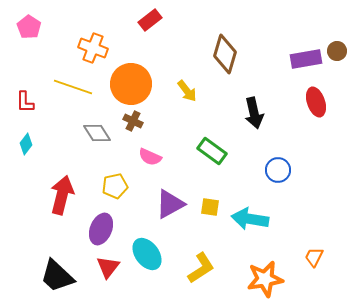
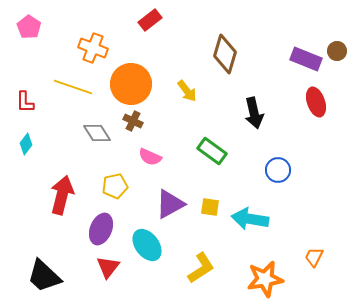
purple rectangle: rotated 32 degrees clockwise
cyan ellipse: moved 9 px up
black trapezoid: moved 13 px left
